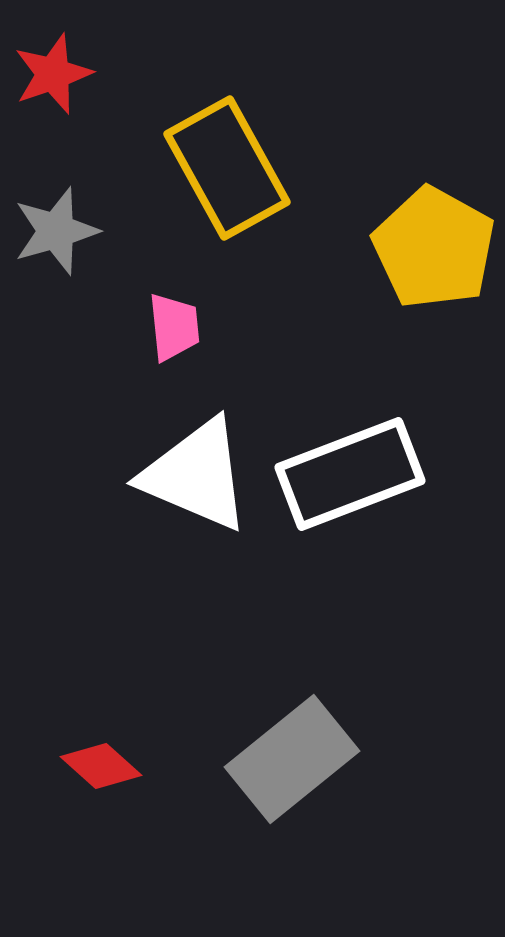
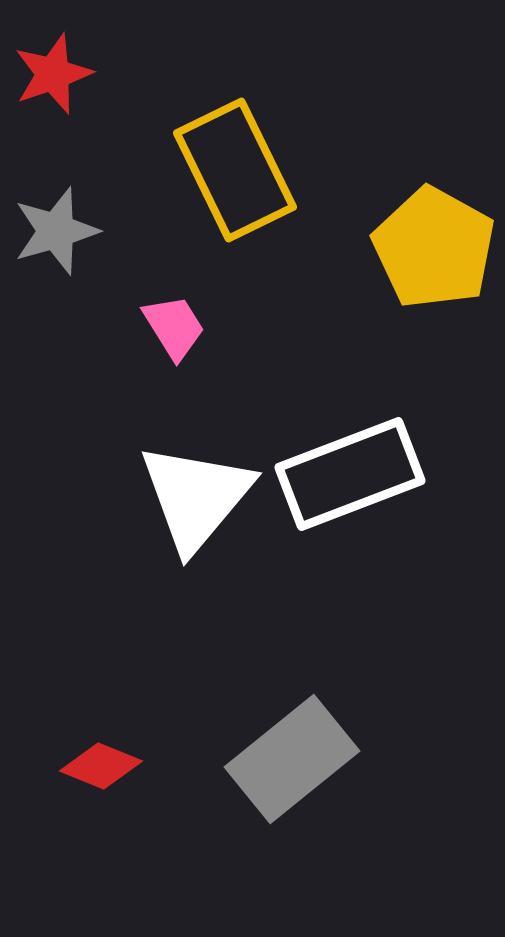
yellow rectangle: moved 8 px right, 2 px down; rotated 3 degrees clockwise
pink trapezoid: rotated 26 degrees counterclockwise
white triangle: moved 22 px down; rotated 47 degrees clockwise
red diamond: rotated 20 degrees counterclockwise
